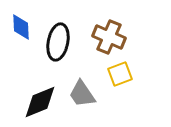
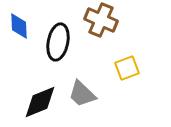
blue diamond: moved 2 px left, 1 px up
brown cross: moved 8 px left, 17 px up
yellow square: moved 7 px right, 6 px up
gray trapezoid: rotated 12 degrees counterclockwise
